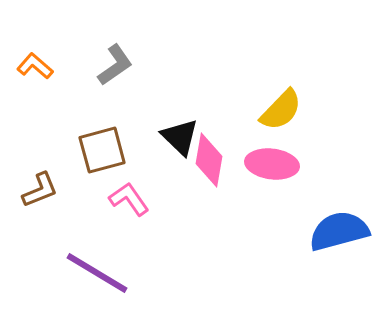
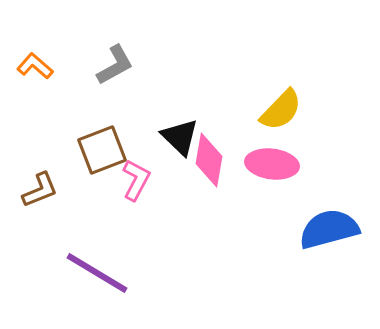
gray L-shape: rotated 6 degrees clockwise
brown square: rotated 6 degrees counterclockwise
pink L-shape: moved 7 px right, 19 px up; rotated 63 degrees clockwise
blue semicircle: moved 10 px left, 2 px up
